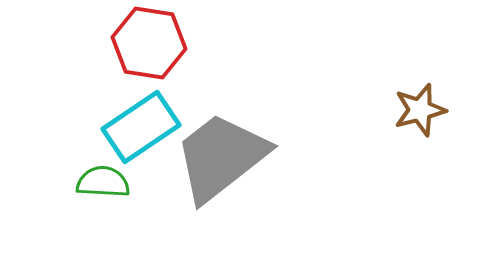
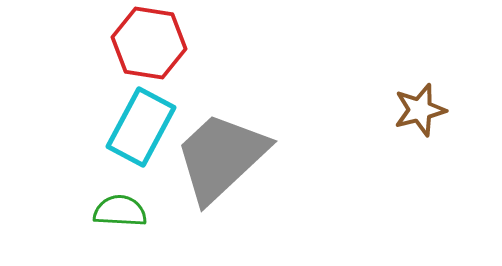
cyan rectangle: rotated 28 degrees counterclockwise
gray trapezoid: rotated 5 degrees counterclockwise
green semicircle: moved 17 px right, 29 px down
